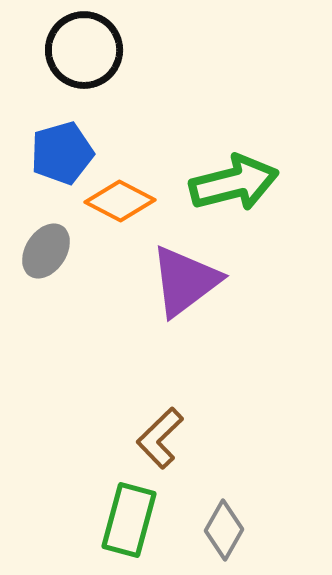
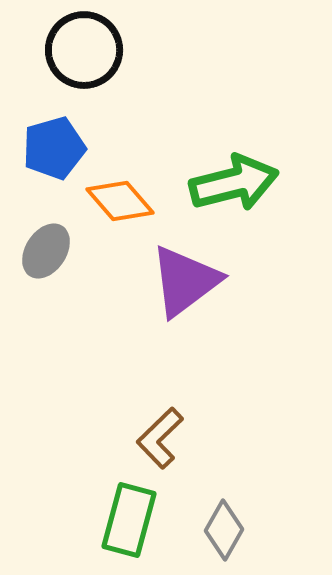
blue pentagon: moved 8 px left, 5 px up
orange diamond: rotated 22 degrees clockwise
